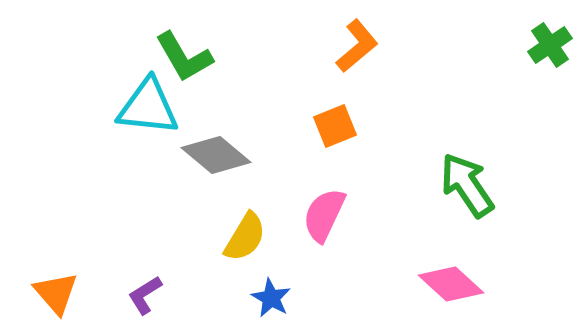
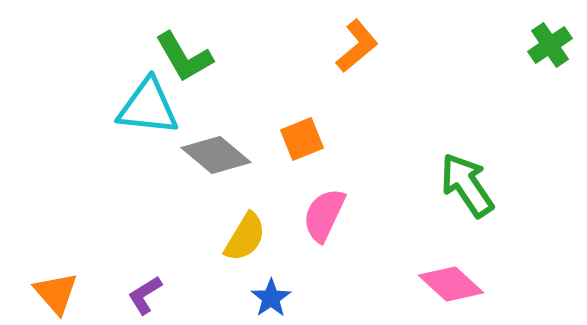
orange square: moved 33 px left, 13 px down
blue star: rotated 9 degrees clockwise
